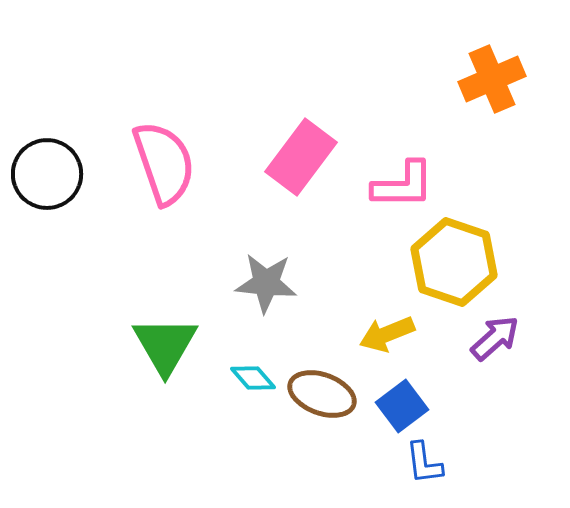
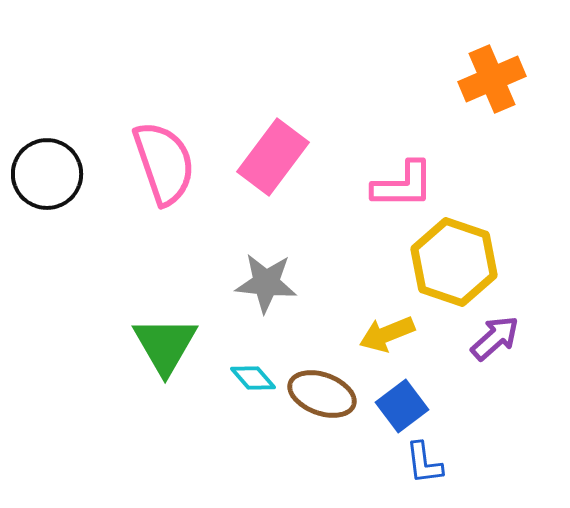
pink rectangle: moved 28 px left
